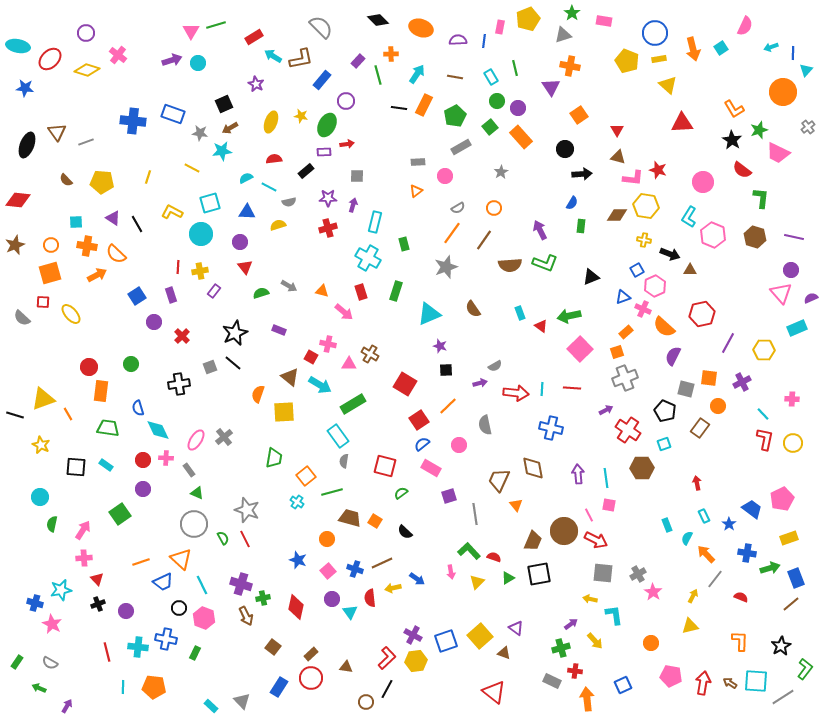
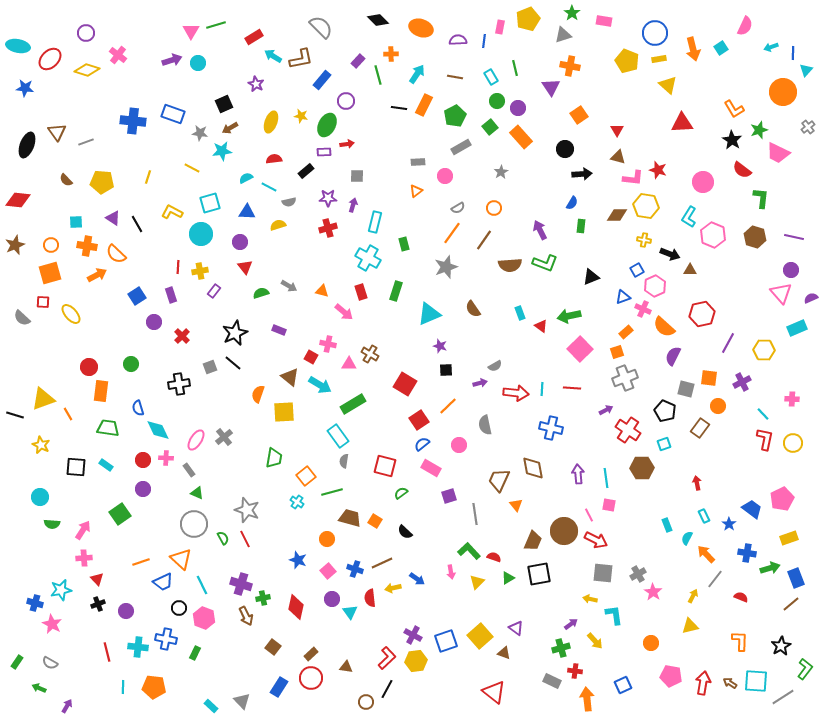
green semicircle at (52, 524): rotated 98 degrees counterclockwise
